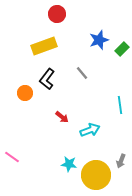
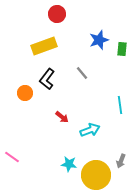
green rectangle: rotated 40 degrees counterclockwise
